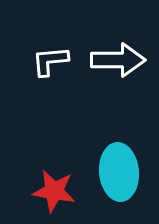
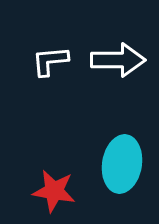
cyan ellipse: moved 3 px right, 8 px up; rotated 14 degrees clockwise
